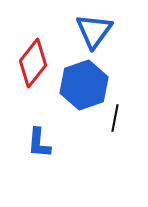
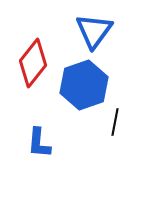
black line: moved 4 px down
